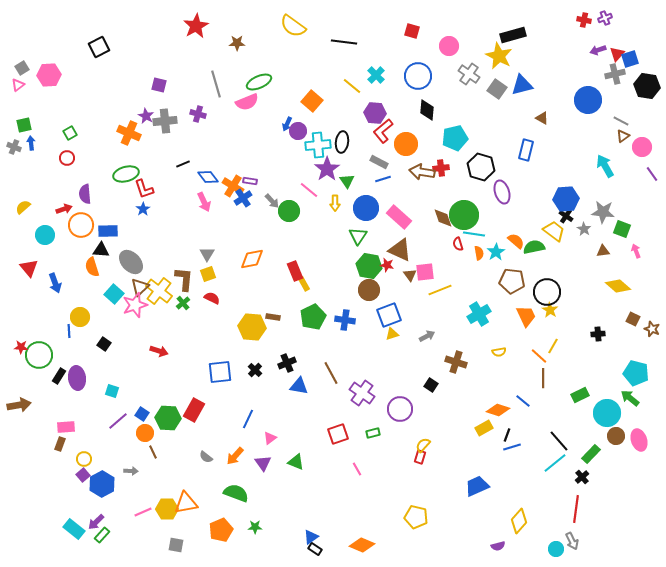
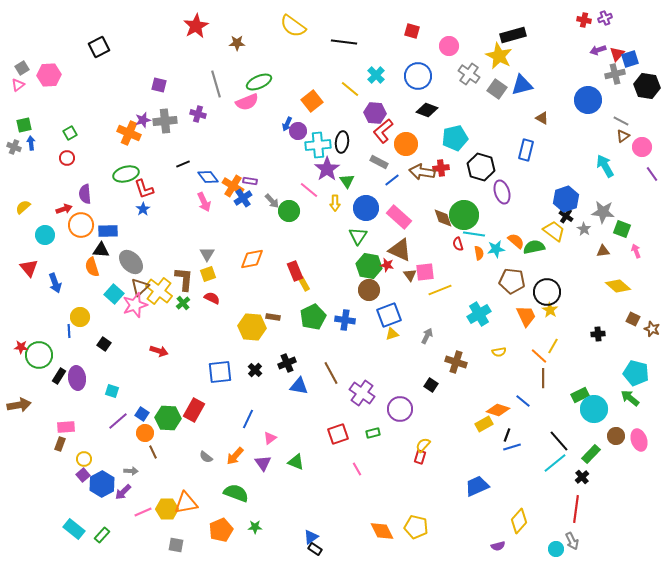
yellow line at (352, 86): moved 2 px left, 3 px down
orange square at (312, 101): rotated 10 degrees clockwise
black diamond at (427, 110): rotated 75 degrees counterclockwise
purple star at (146, 116): moved 3 px left, 4 px down; rotated 28 degrees clockwise
blue line at (383, 179): moved 9 px right, 1 px down; rotated 21 degrees counterclockwise
blue hexagon at (566, 199): rotated 15 degrees counterclockwise
cyan star at (496, 252): moved 3 px up; rotated 24 degrees clockwise
gray arrow at (427, 336): rotated 35 degrees counterclockwise
cyan circle at (607, 413): moved 13 px left, 4 px up
yellow rectangle at (484, 428): moved 4 px up
yellow pentagon at (416, 517): moved 10 px down
purple arrow at (96, 522): moved 27 px right, 30 px up
orange diamond at (362, 545): moved 20 px right, 14 px up; rotated 40 degrees clockwise
